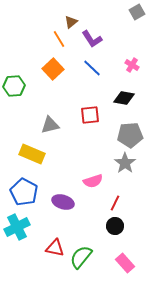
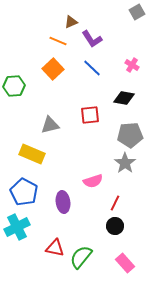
brown triangle: rotated 16 degrees clockwise
orange line: moved 1 px left, 2 px down; rotated 36 degrees counterclockwise
purple ellipse: rotated 65 degrees clockwise
